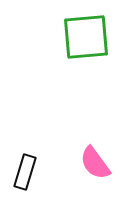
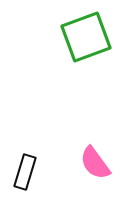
green square: rotated 15 degrees counterclockwise
